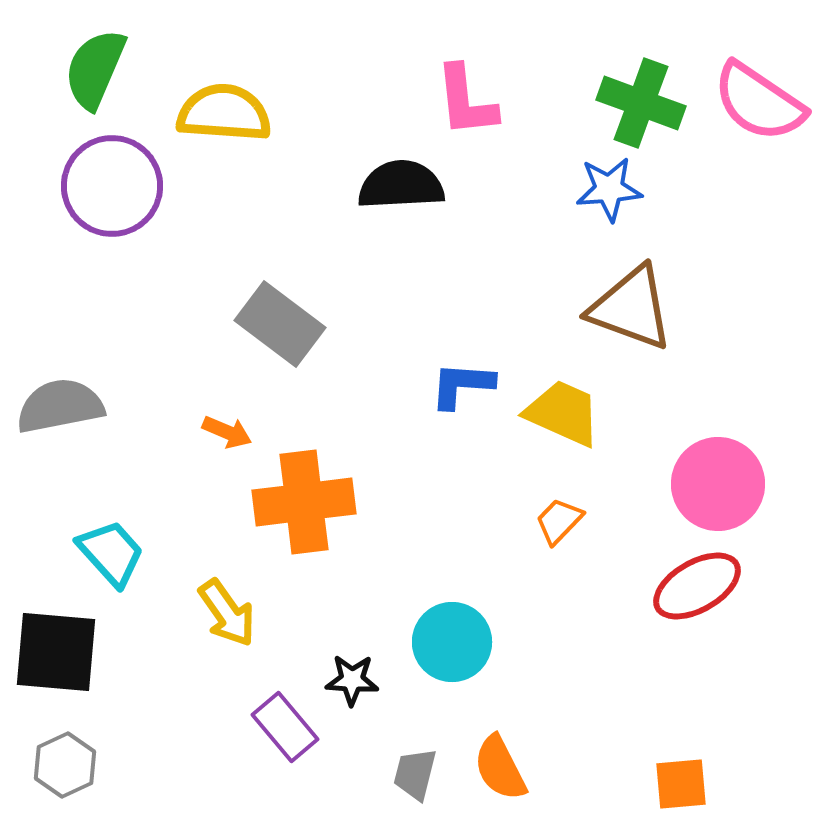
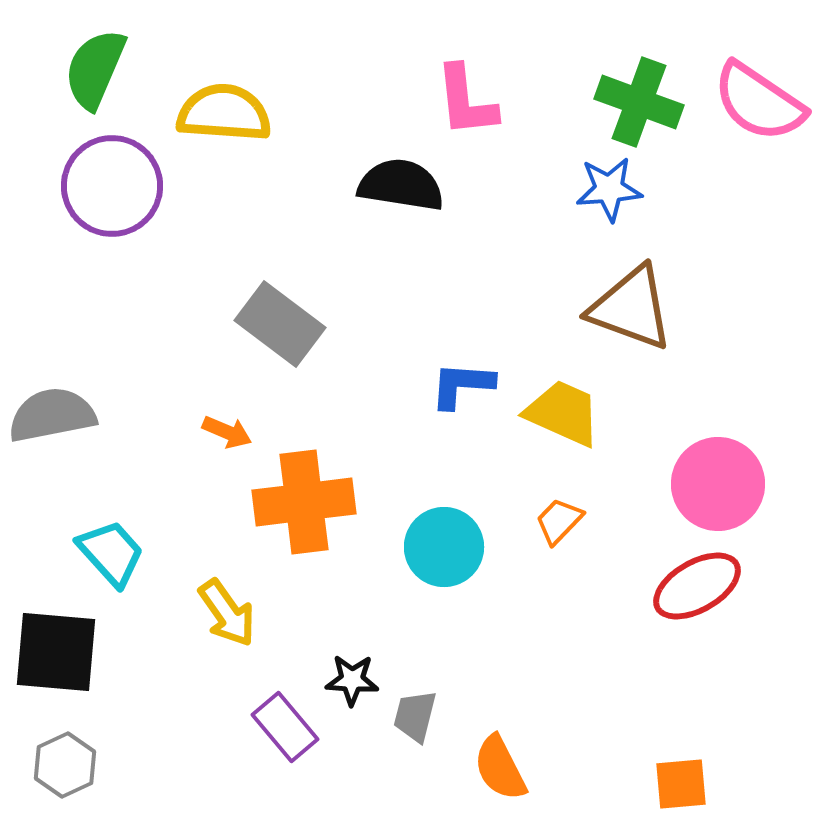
green cross: moved 2 px left, 1 px up
black semicircle: rotated 12 degrees clockwise
gray semicircle: moved 8 px left, 9 px down
cyan circle: moved 8 px left, 95 px up
gray trapezoid: moved 58 px up
